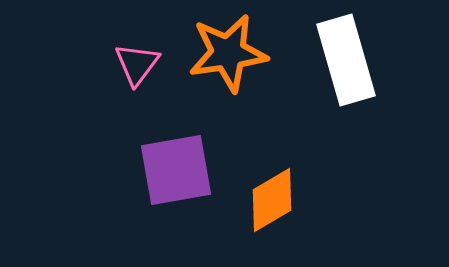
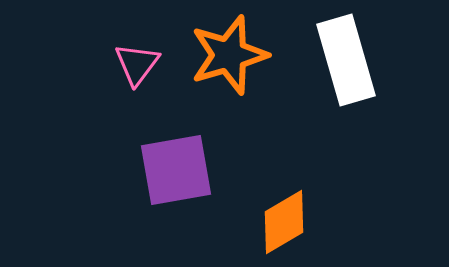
orange star: moved 1 px right, 2 px down; rotated 8 degrees counterclockwise
orange diamond: moved 12 px right, 22 px down
